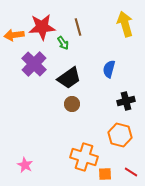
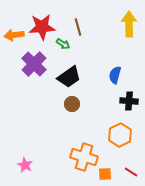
yellow arrow: moved 4 px right; rotated 15 degrees clockwise
green arrow: moved 1 px down; rotated 24 degrees counterclockwise
blue semicircle: moved 6 px right, 6 px down
black trapezoid: moved 1 px up
black cross: moved 3 px right; rotated 18 degrees clockwise
orange hexagon: rotated 20 degrees clockwise
